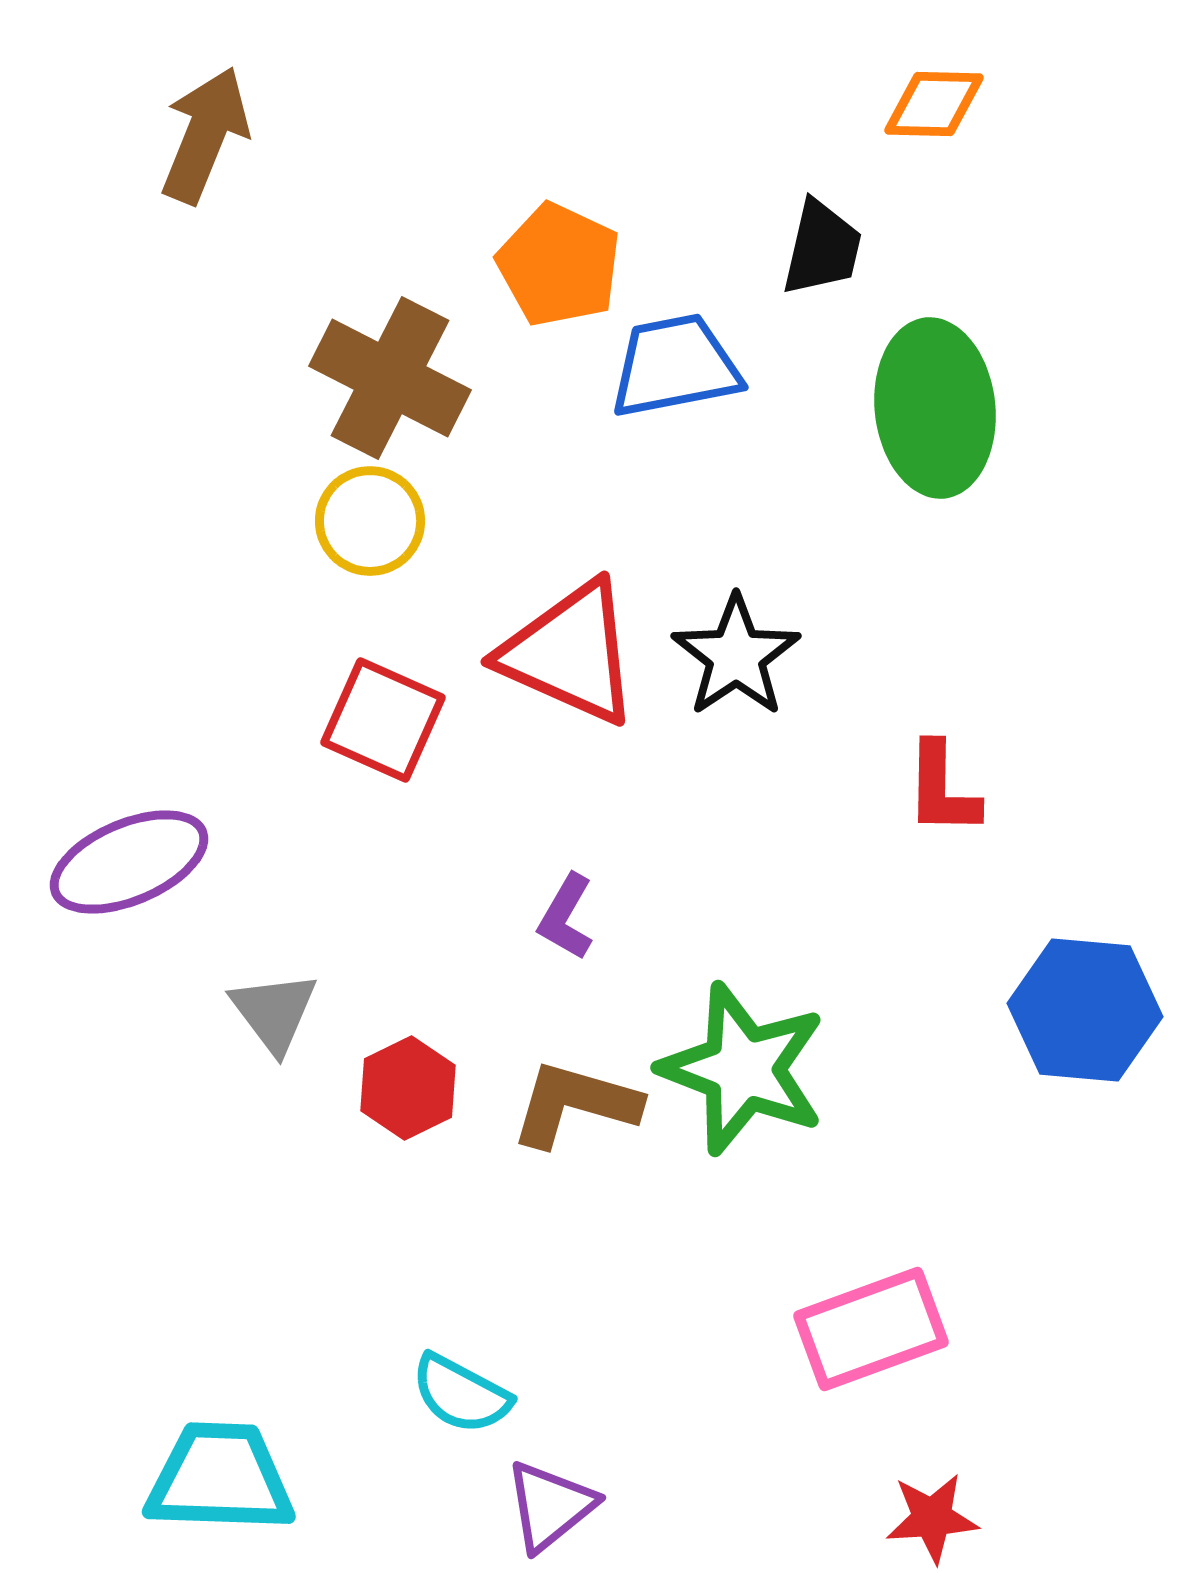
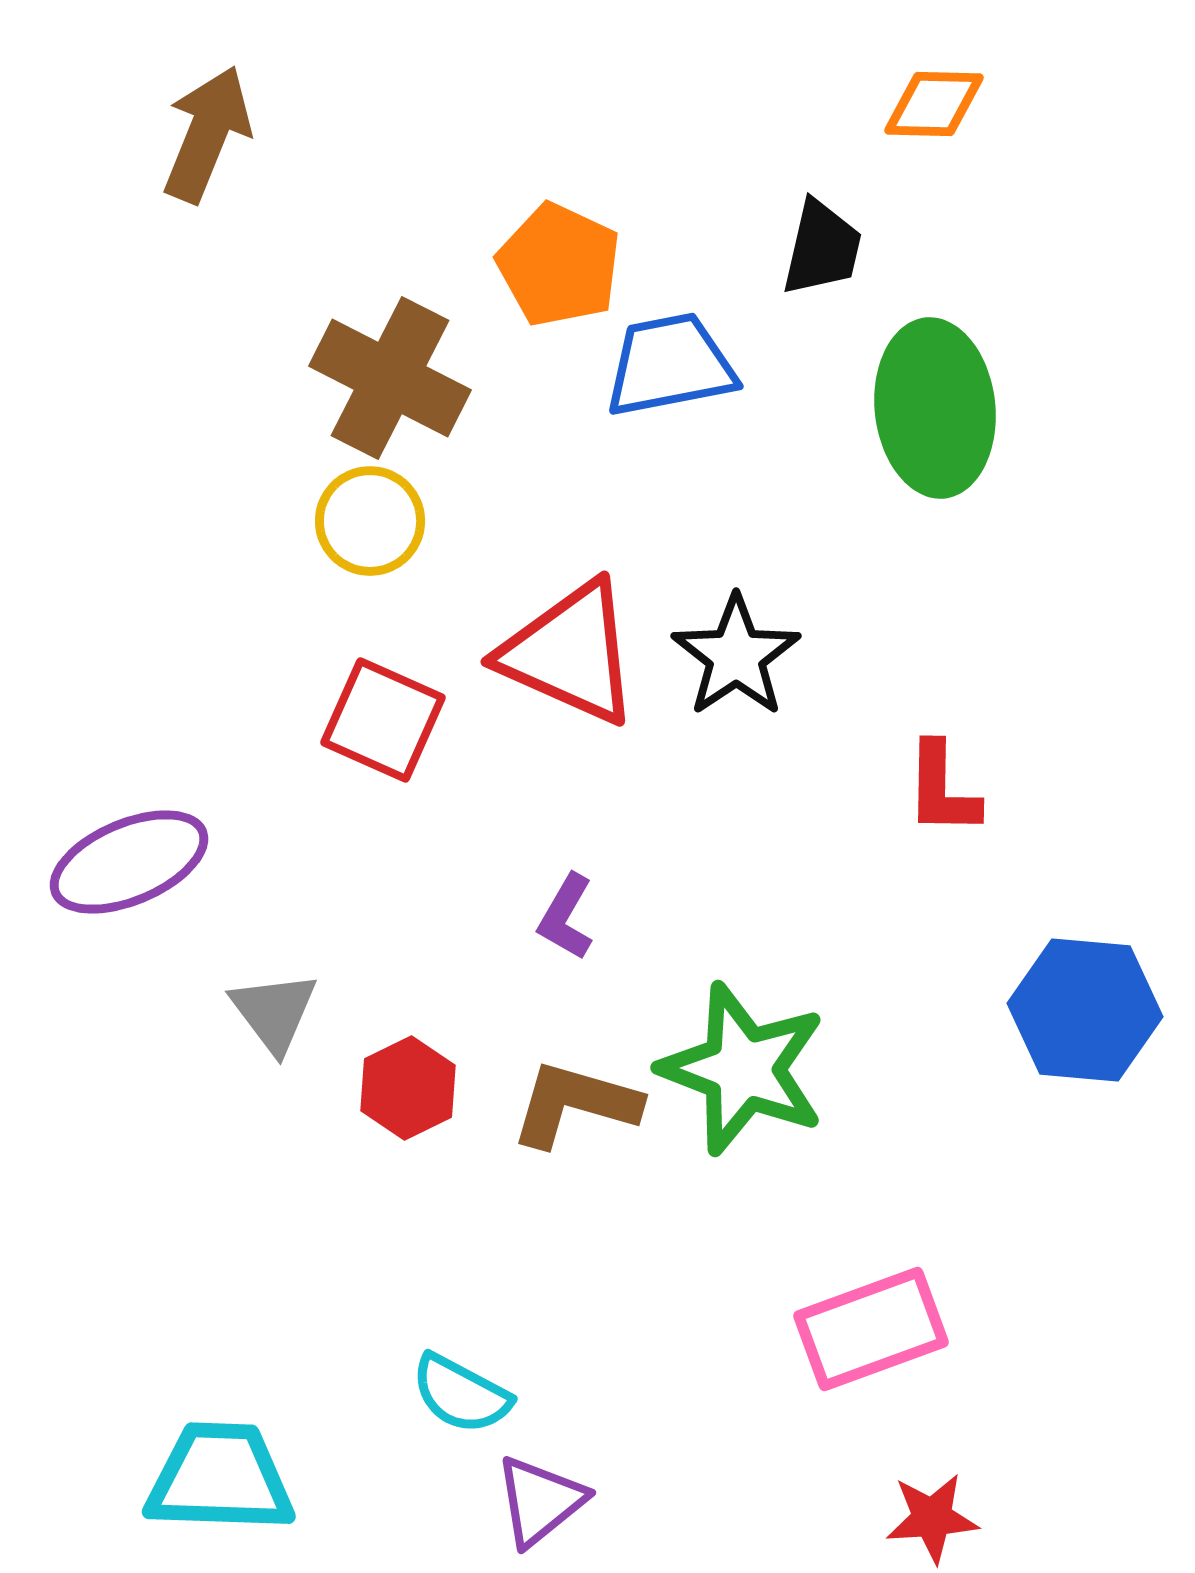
brown arrow: moved 2 px right, 1 px up
blue trapezoid: moved 5 px left, 1 px up
purple triangle: moved 10 px left, 5 px up
